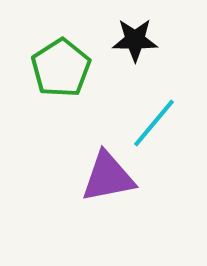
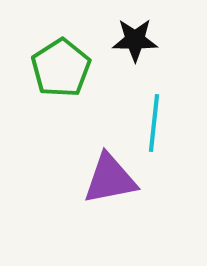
cyan line: rotated 34 degrees counterclockwise
purple triangle: moved 2 px right, 2 px down
